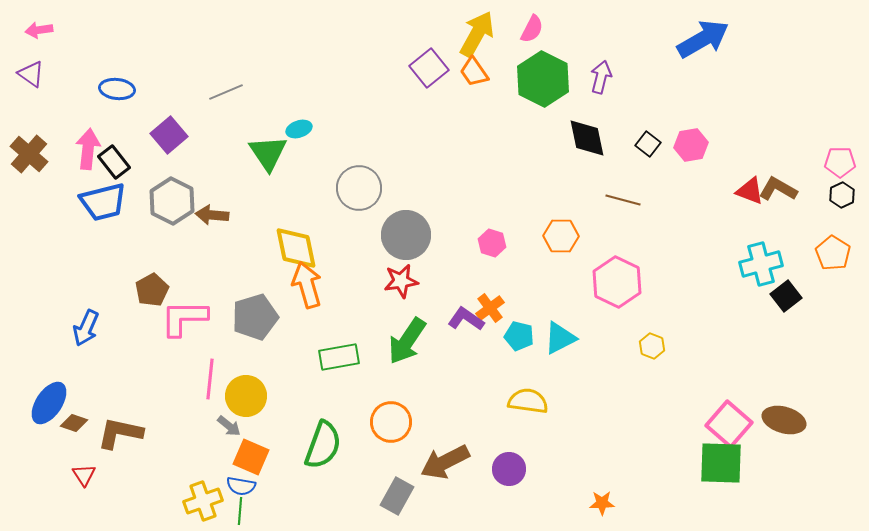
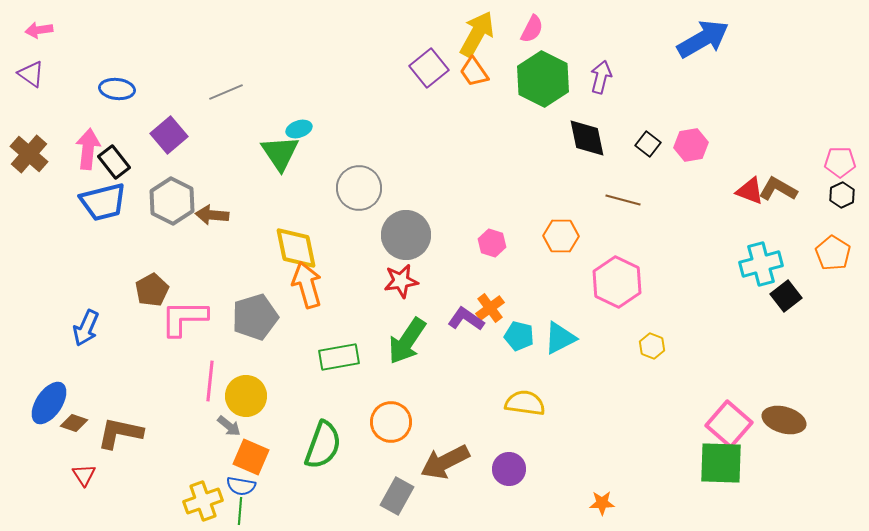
green triangle at (268, 153): moved 12 px right
pink line at (210, 379): moved 2 px down
yellow semicircle at (528, 401): moved 3 px left, 2 px down
